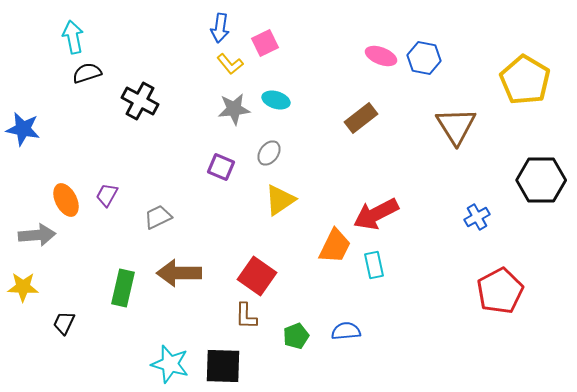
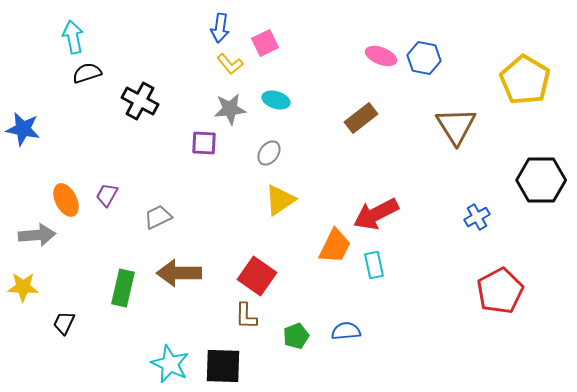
gray star: moved 4 px left
purple square: moved 17 px left, 24 px up; rotated 20 degrees counterclockwise
cyan star: rotated 9 degrees clockwise
